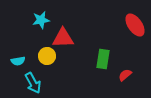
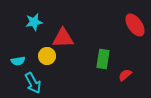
cyan star: moved 7 px left, 2 px down
